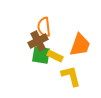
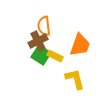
orange semicircle: moved 1 px up
green square: rotated 24 degrees clockwise
yellow L-shape: moved 4 px right, 3 px down
